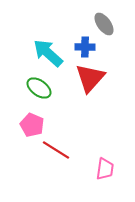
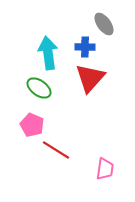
cyan arrow: rotated 40 degrees clockwise
